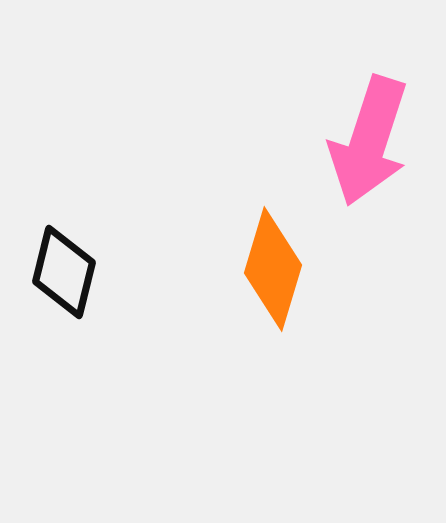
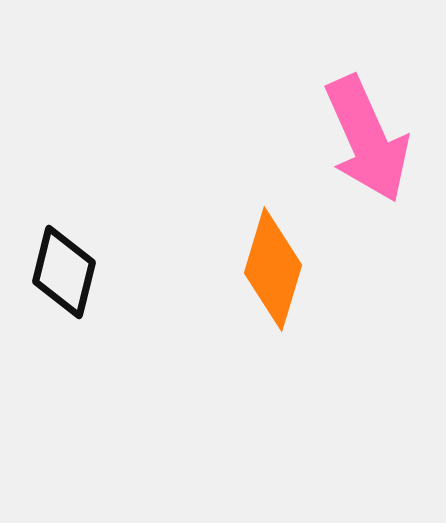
pink arrow: moved 2 px left, 2 px up; rotated 42 degrees counterclockwise
